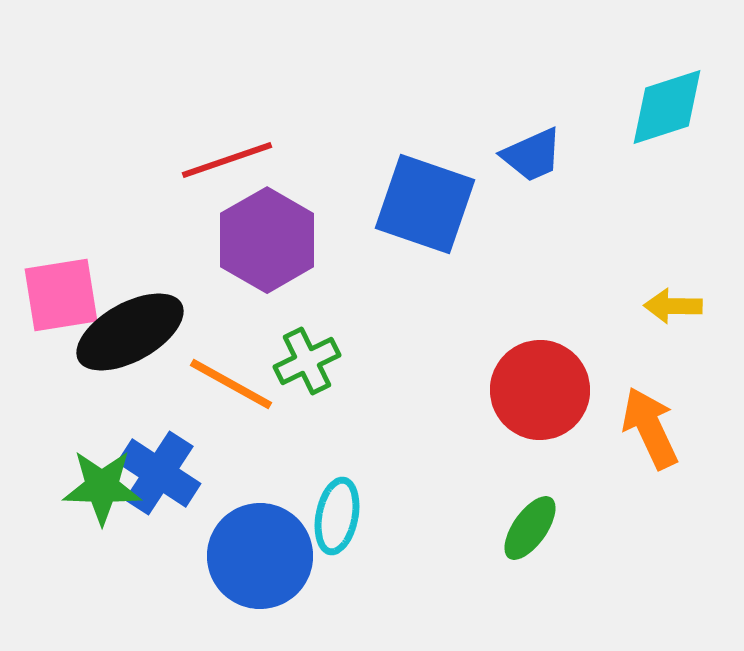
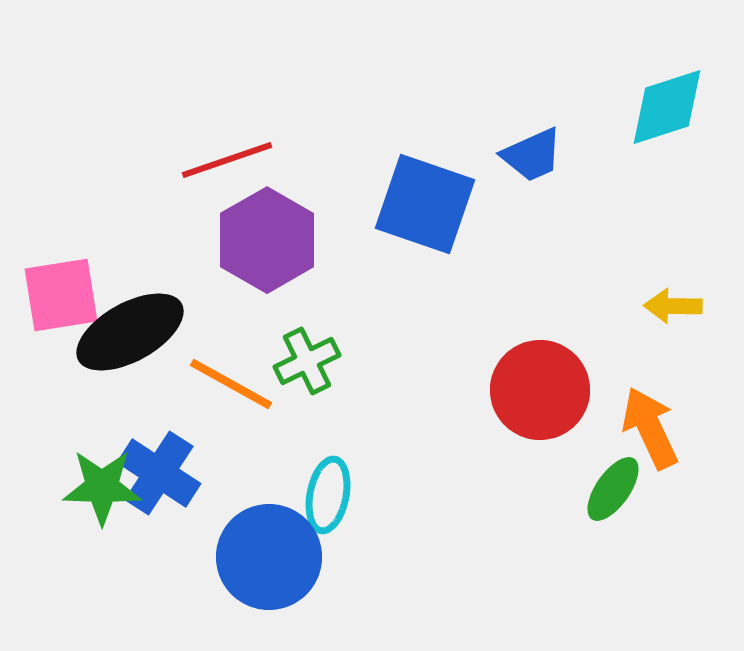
cyan ellipse: moved 9 px left, 21 px up
green ellipse: moved 83 px right, 39 px up
blue circle: moved 9 px right, 1 px down
